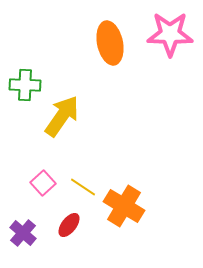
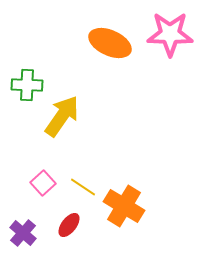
orange ellipse: rotated 54 degrees counterclockwise
green cross: moved 2 px right
